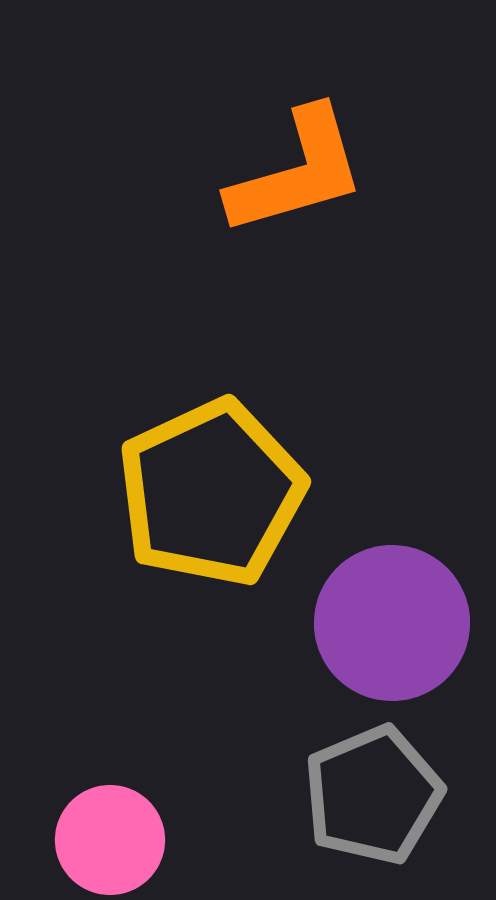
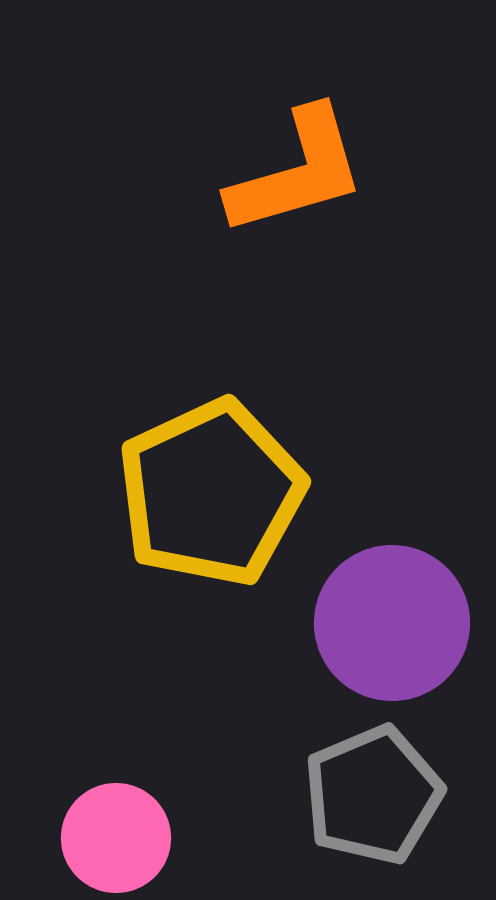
pink circle: moved 6 px right, 2 px up
